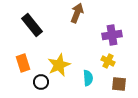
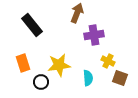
purple cross: moved 18 px left
yellow star: rotated 15 degrees clockwise
brown square: moved 1 px right, 6 px up; rotated 14 degrees clockwise
